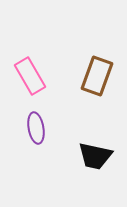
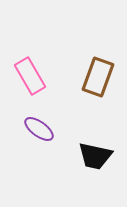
brown rectangle: moved 1 px right, 1 px down
purple ellipse: moved 3 px right, 1 px down; rotated 44 degrees counterclockwise
